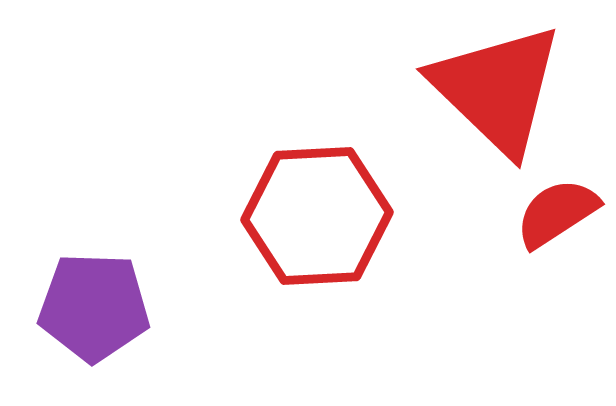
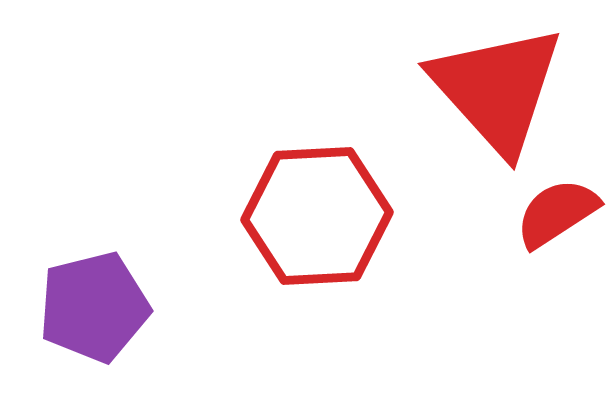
red triangle: rotated 4 degrees clockwise
purple pentagon: rotated 16 degrees counterclockwise
